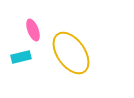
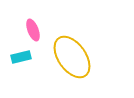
yellow ellipse: moved 1 px right, 4 px down
